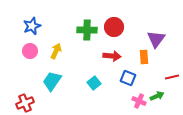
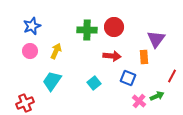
red line: moved 1 px up; rotated 48 degrees counterclockwise
pink cross: rotated 16 degrees clockwise
